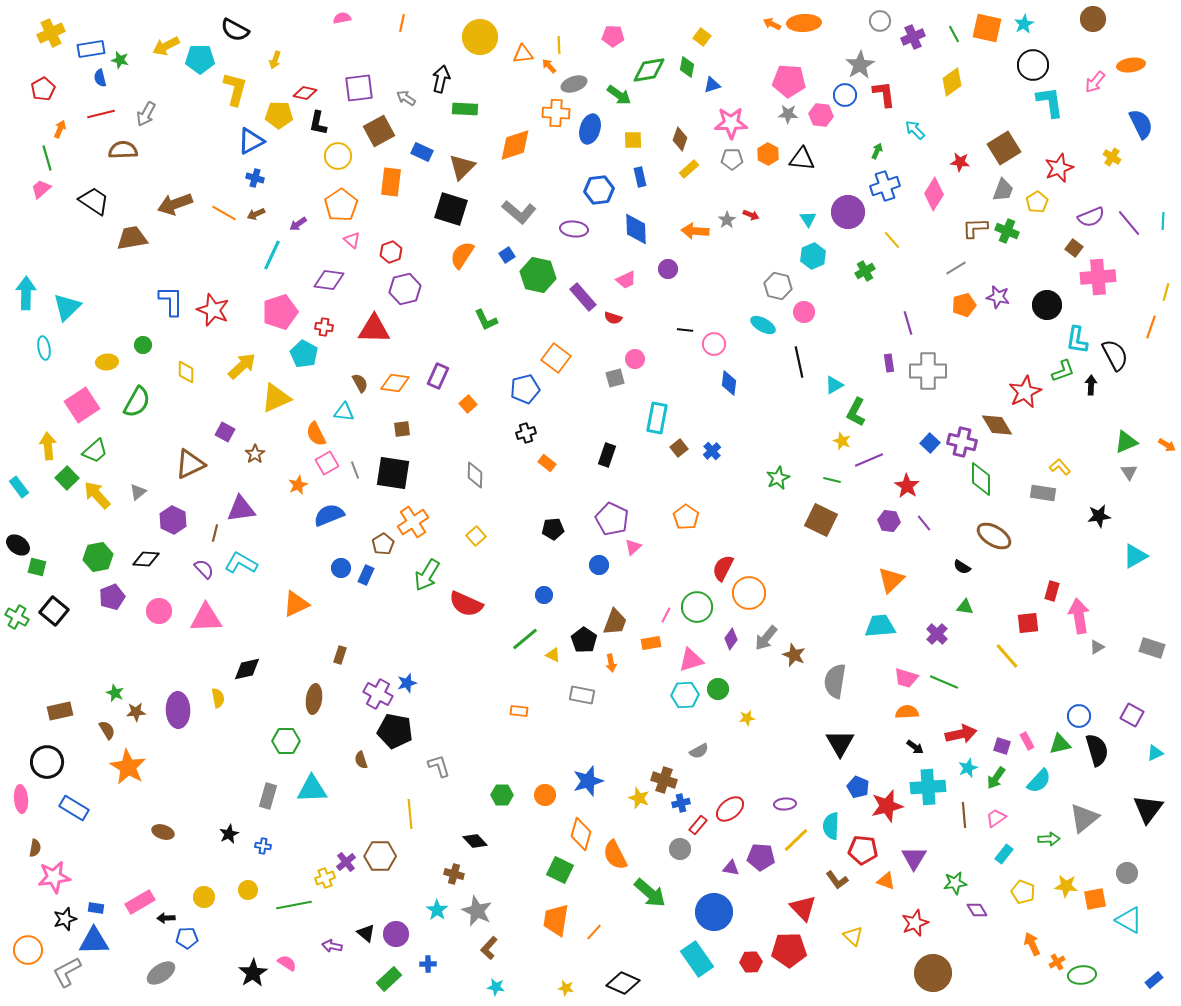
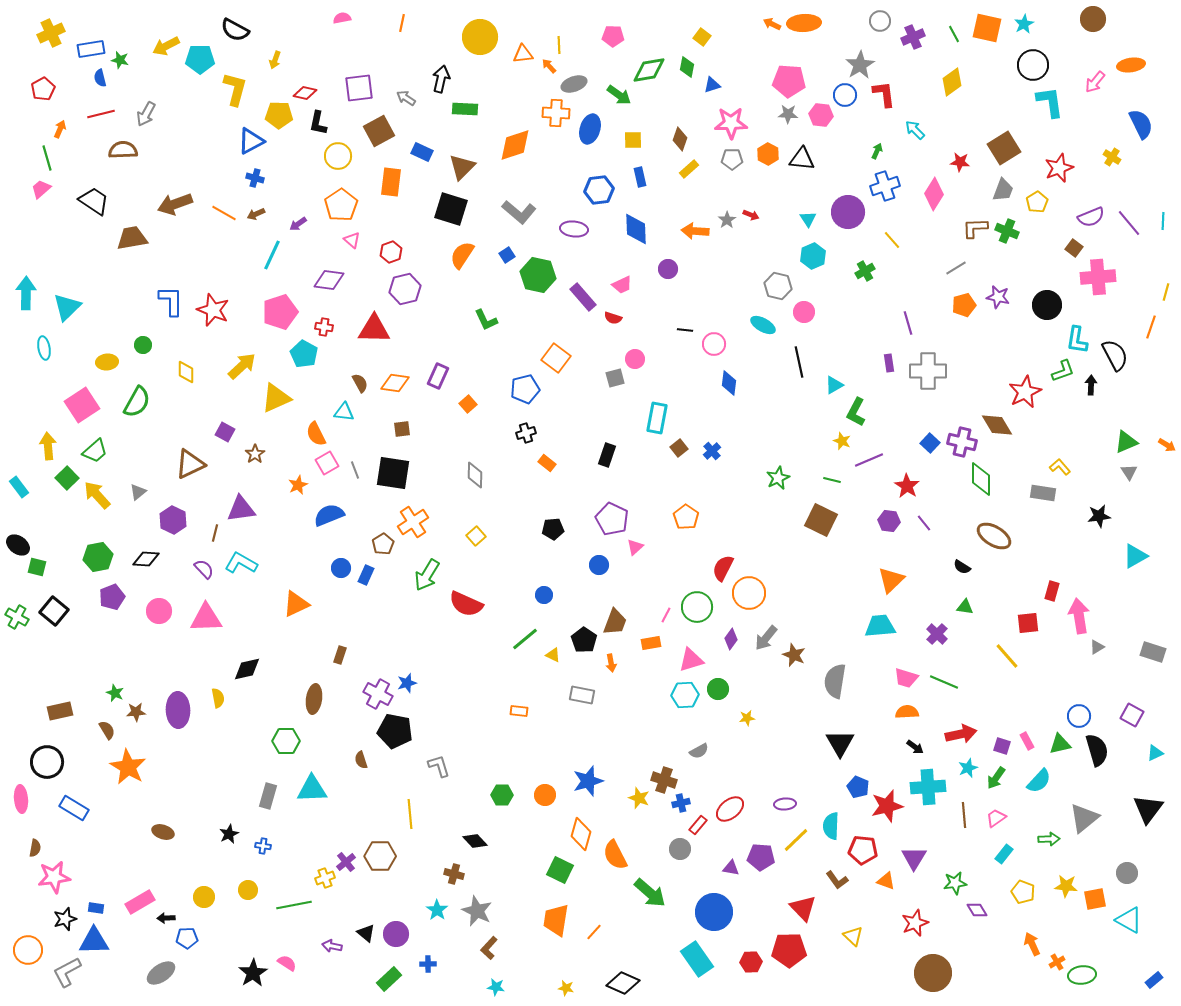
pink trapezoid at (626, 280): moved 4 px left, 5 px down
pink triangle at (633, 547): moved 2 px right
gray rectangle at (1152, 648): moved 1 px right, 4 px down
